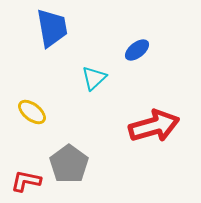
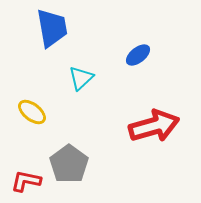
blue ellipse: moved 1 px right, 5 px down
cyan triangle: moved 13 px left
